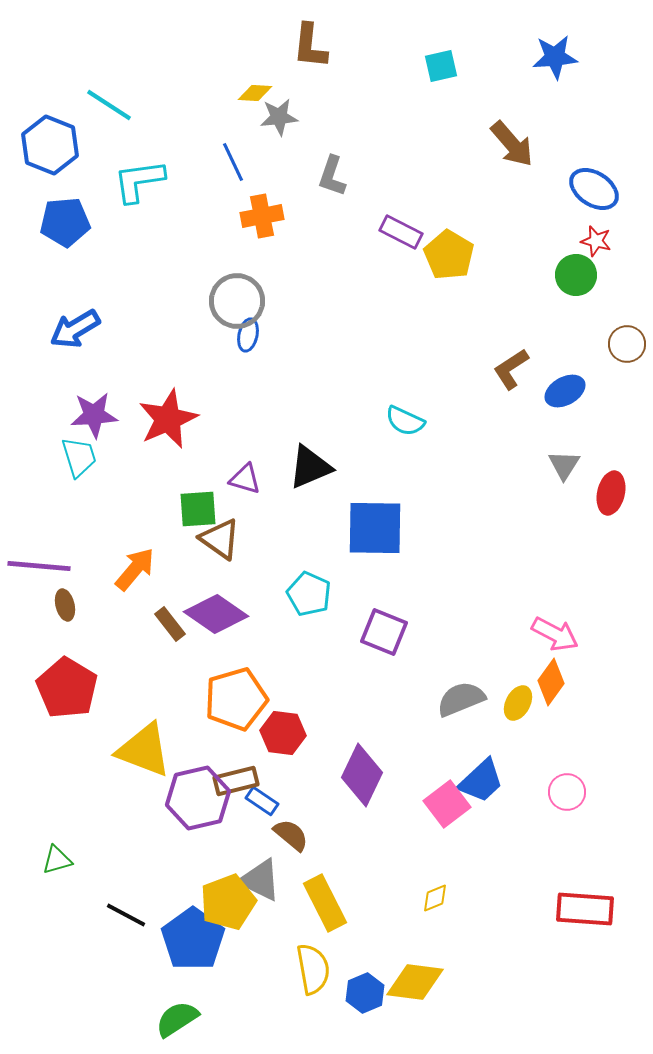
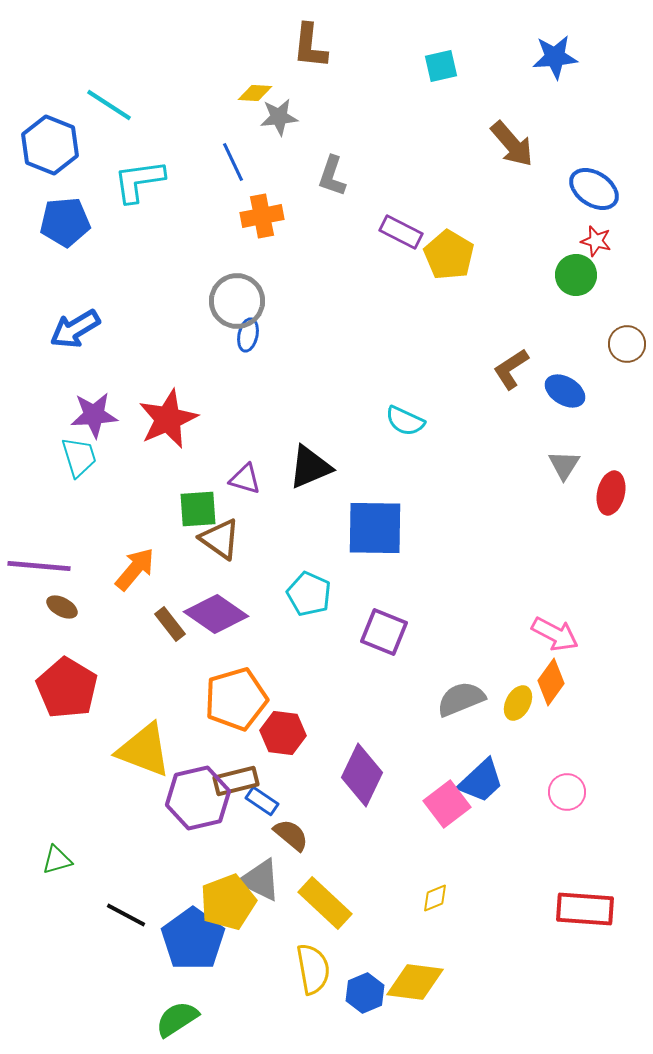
blue ellipse at (565, 391): rotated 60 degrees clockwise
brown ellipse at (65, 605): moved 3 px left, 2 px down; rotated 48 degrees counterclockwise
yellow rectangle at (325, 903): rotated 20 degrees counterclockwise
